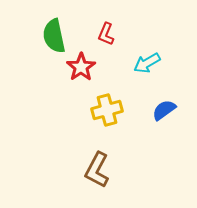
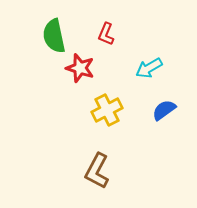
cyan arrow: moved 2 px right, 5 px down
red star: moved 1 px left, 1 px down; rotated 20 degrees counterclockwise
yellow cross: rotated 12 degrees counterclockwise
brown L-shape: moved 1 px down
